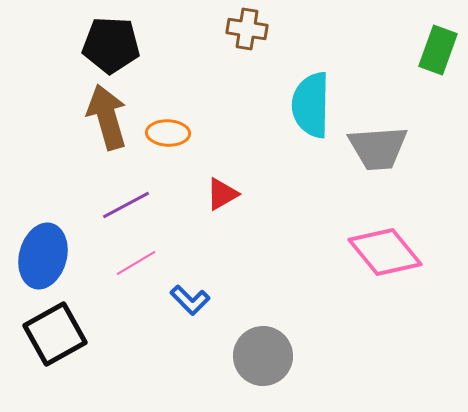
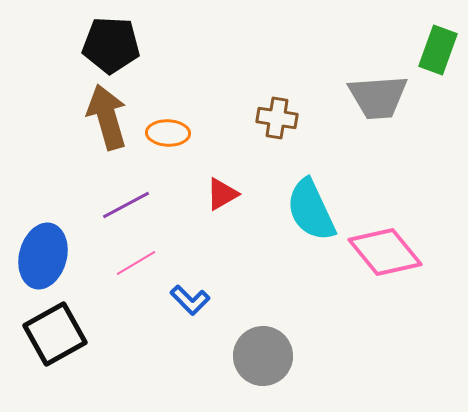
brown cross: moved 30 px right, 89 px down
cyan semicircle: moved 105 px down; rotated 26 degrees counterclockwise
gray trapezoid: moved 51 px up
